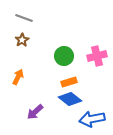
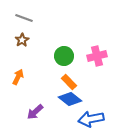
orange rectangle: rotated 63 degrees clockwise
blue arrow: moved 1 px left
